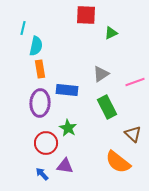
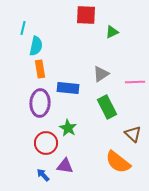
green triangle: moved 1 px right, 1 px up
pink line: rotated 18 degrees clockwise
blue rectangle: moved 1 px right, 2 px up
blue arrow: moved 1 px right, 1 px down
